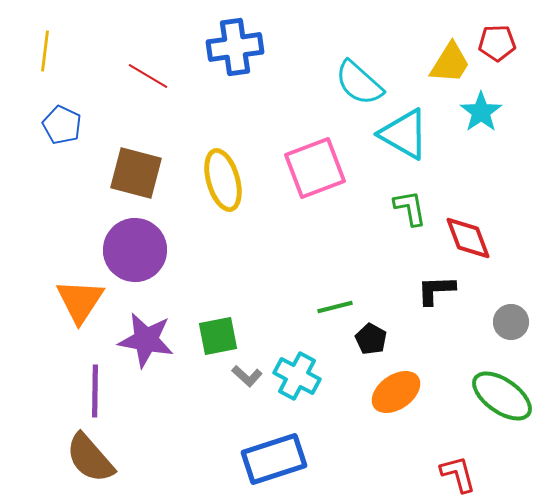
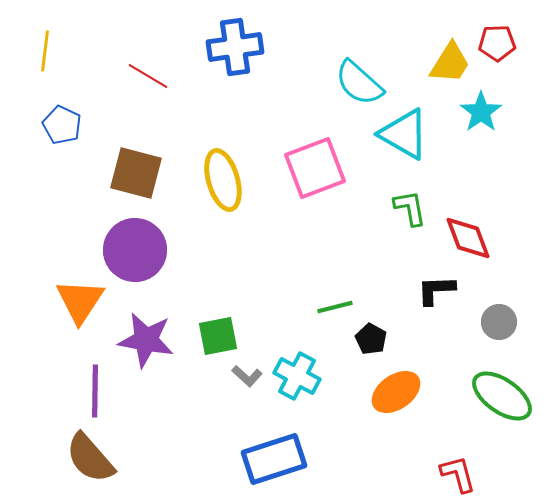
gray circle: moved 12 px left
